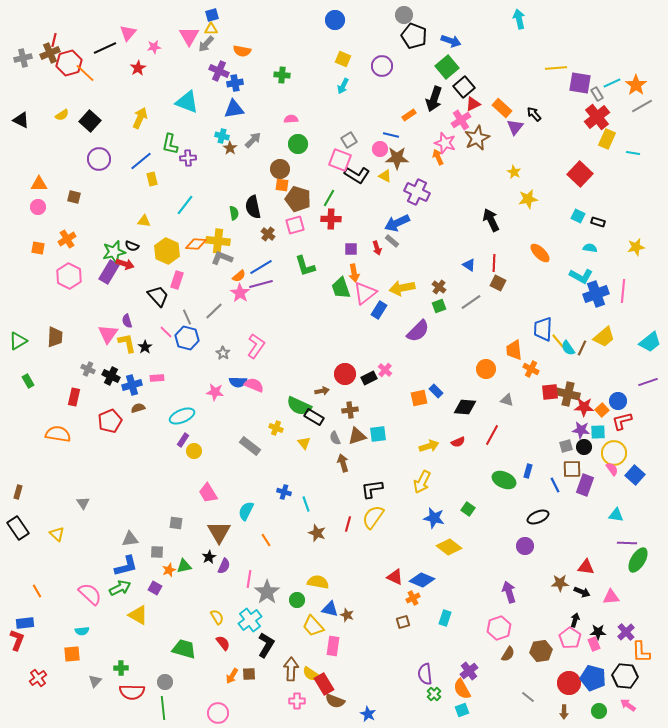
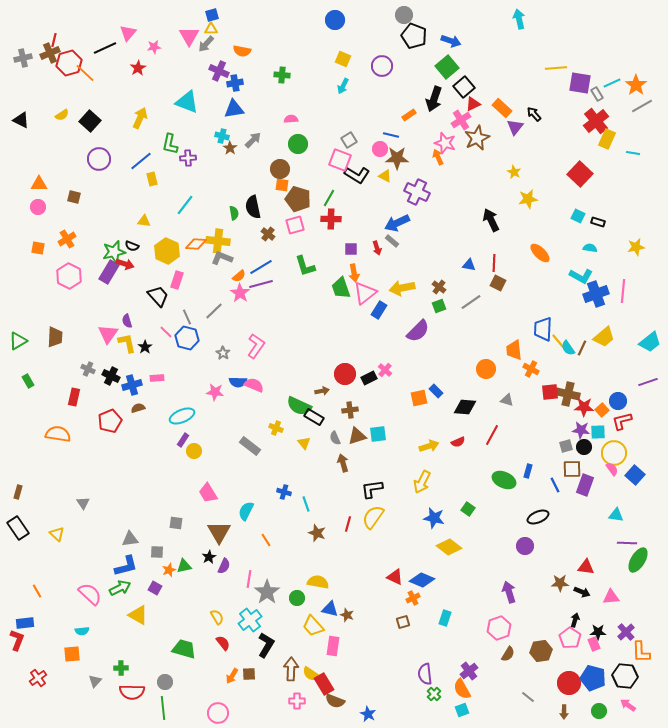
red cross at (597, 117): moved 1 px left, 4 px down
blue triangle at (469, 265): rotated 24 degrees counterclockwise
green circle at (297, 600): moved 2 px up
